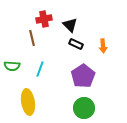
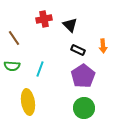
brown line: moved 18 px left; rotated 21 degrees counterclockwise
black rectangle: moved 2 px right, 6 px down
